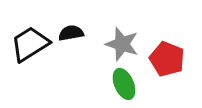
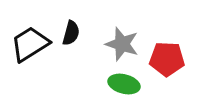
black semicircle: rotated 115 degrees clockwise
red pentagon: rotated 20 degrees counterclockwise
green ellipse: rotated 52 degrees counterclockwise
